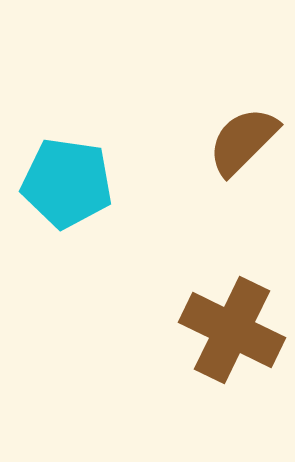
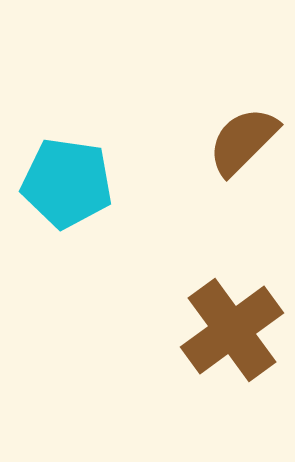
brown cross: rotated 28 degrees clockwise
